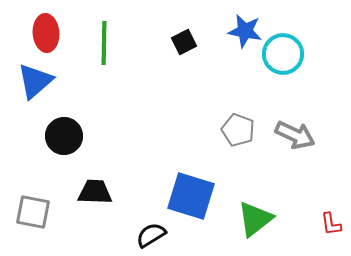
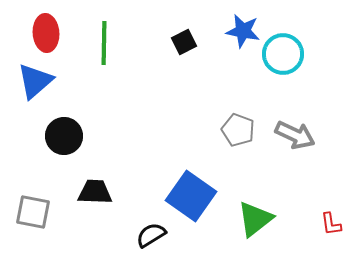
blue star: moved 2 px left
blue square: rotated 18 degrees clockwise
